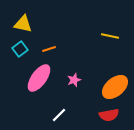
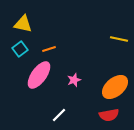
yellow line: moved 9 px right, 3 px down
pink ellipse: moved 3 px up
